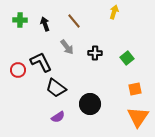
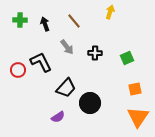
yellow arrow: moved 4 px left
green square: rotated 16 degrees clockwise
black trapezoid: moved 10 px right; rotated 85 degrees counterclockwise
black circle: moved 1 px up
